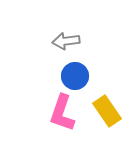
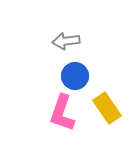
yellow rectangle: moved 3 px up
